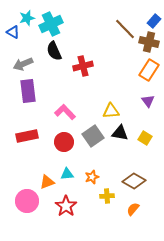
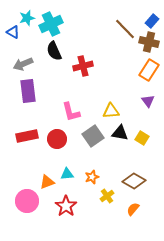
blue rectangle: moved 2 px left
pink L-shape: moved 6 px right; rotated 150 degrees counterclockwise
yellow square: moved 3 px left
red circle: moved 7 px left, 3 px up
yellow cross: rotated 32 degrees counterclockwise
